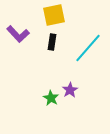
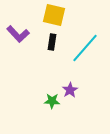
yellow square: rotated 25 degrees clockwise
cyan line: moved 3 px left
green star: moved 1 px right, 3 px down; rotated 28 degrees counterclockwise
